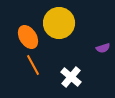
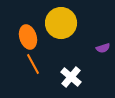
yellow circle: moved 2 px right
orange ellipse: rotated 15 degrees clockwise
orange line: moved 1 px up
